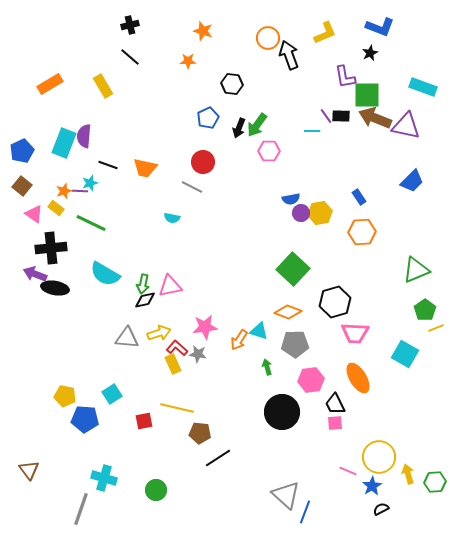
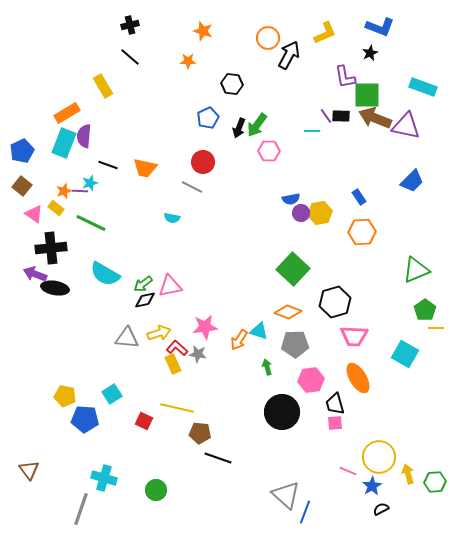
black arrow at (289, 55): rotated 48 degrees clockwise
orange rectangle at (50, 84): moved 17 px right, 29 px down
green arrow at (143, 284): rotated 42 degrees clockwise
yellow line at (436, 328): rotated 21 degrees clockwise
pink trapezoid at (355, 333): moved 1 px left, 3 px down
black trapezoid at (335, 404): rotated 10 degrees clockwise
red square at (144, 421): rotated 36 degrees clockwise
black line at (218, 458): rotated 52 degrees clockwise
